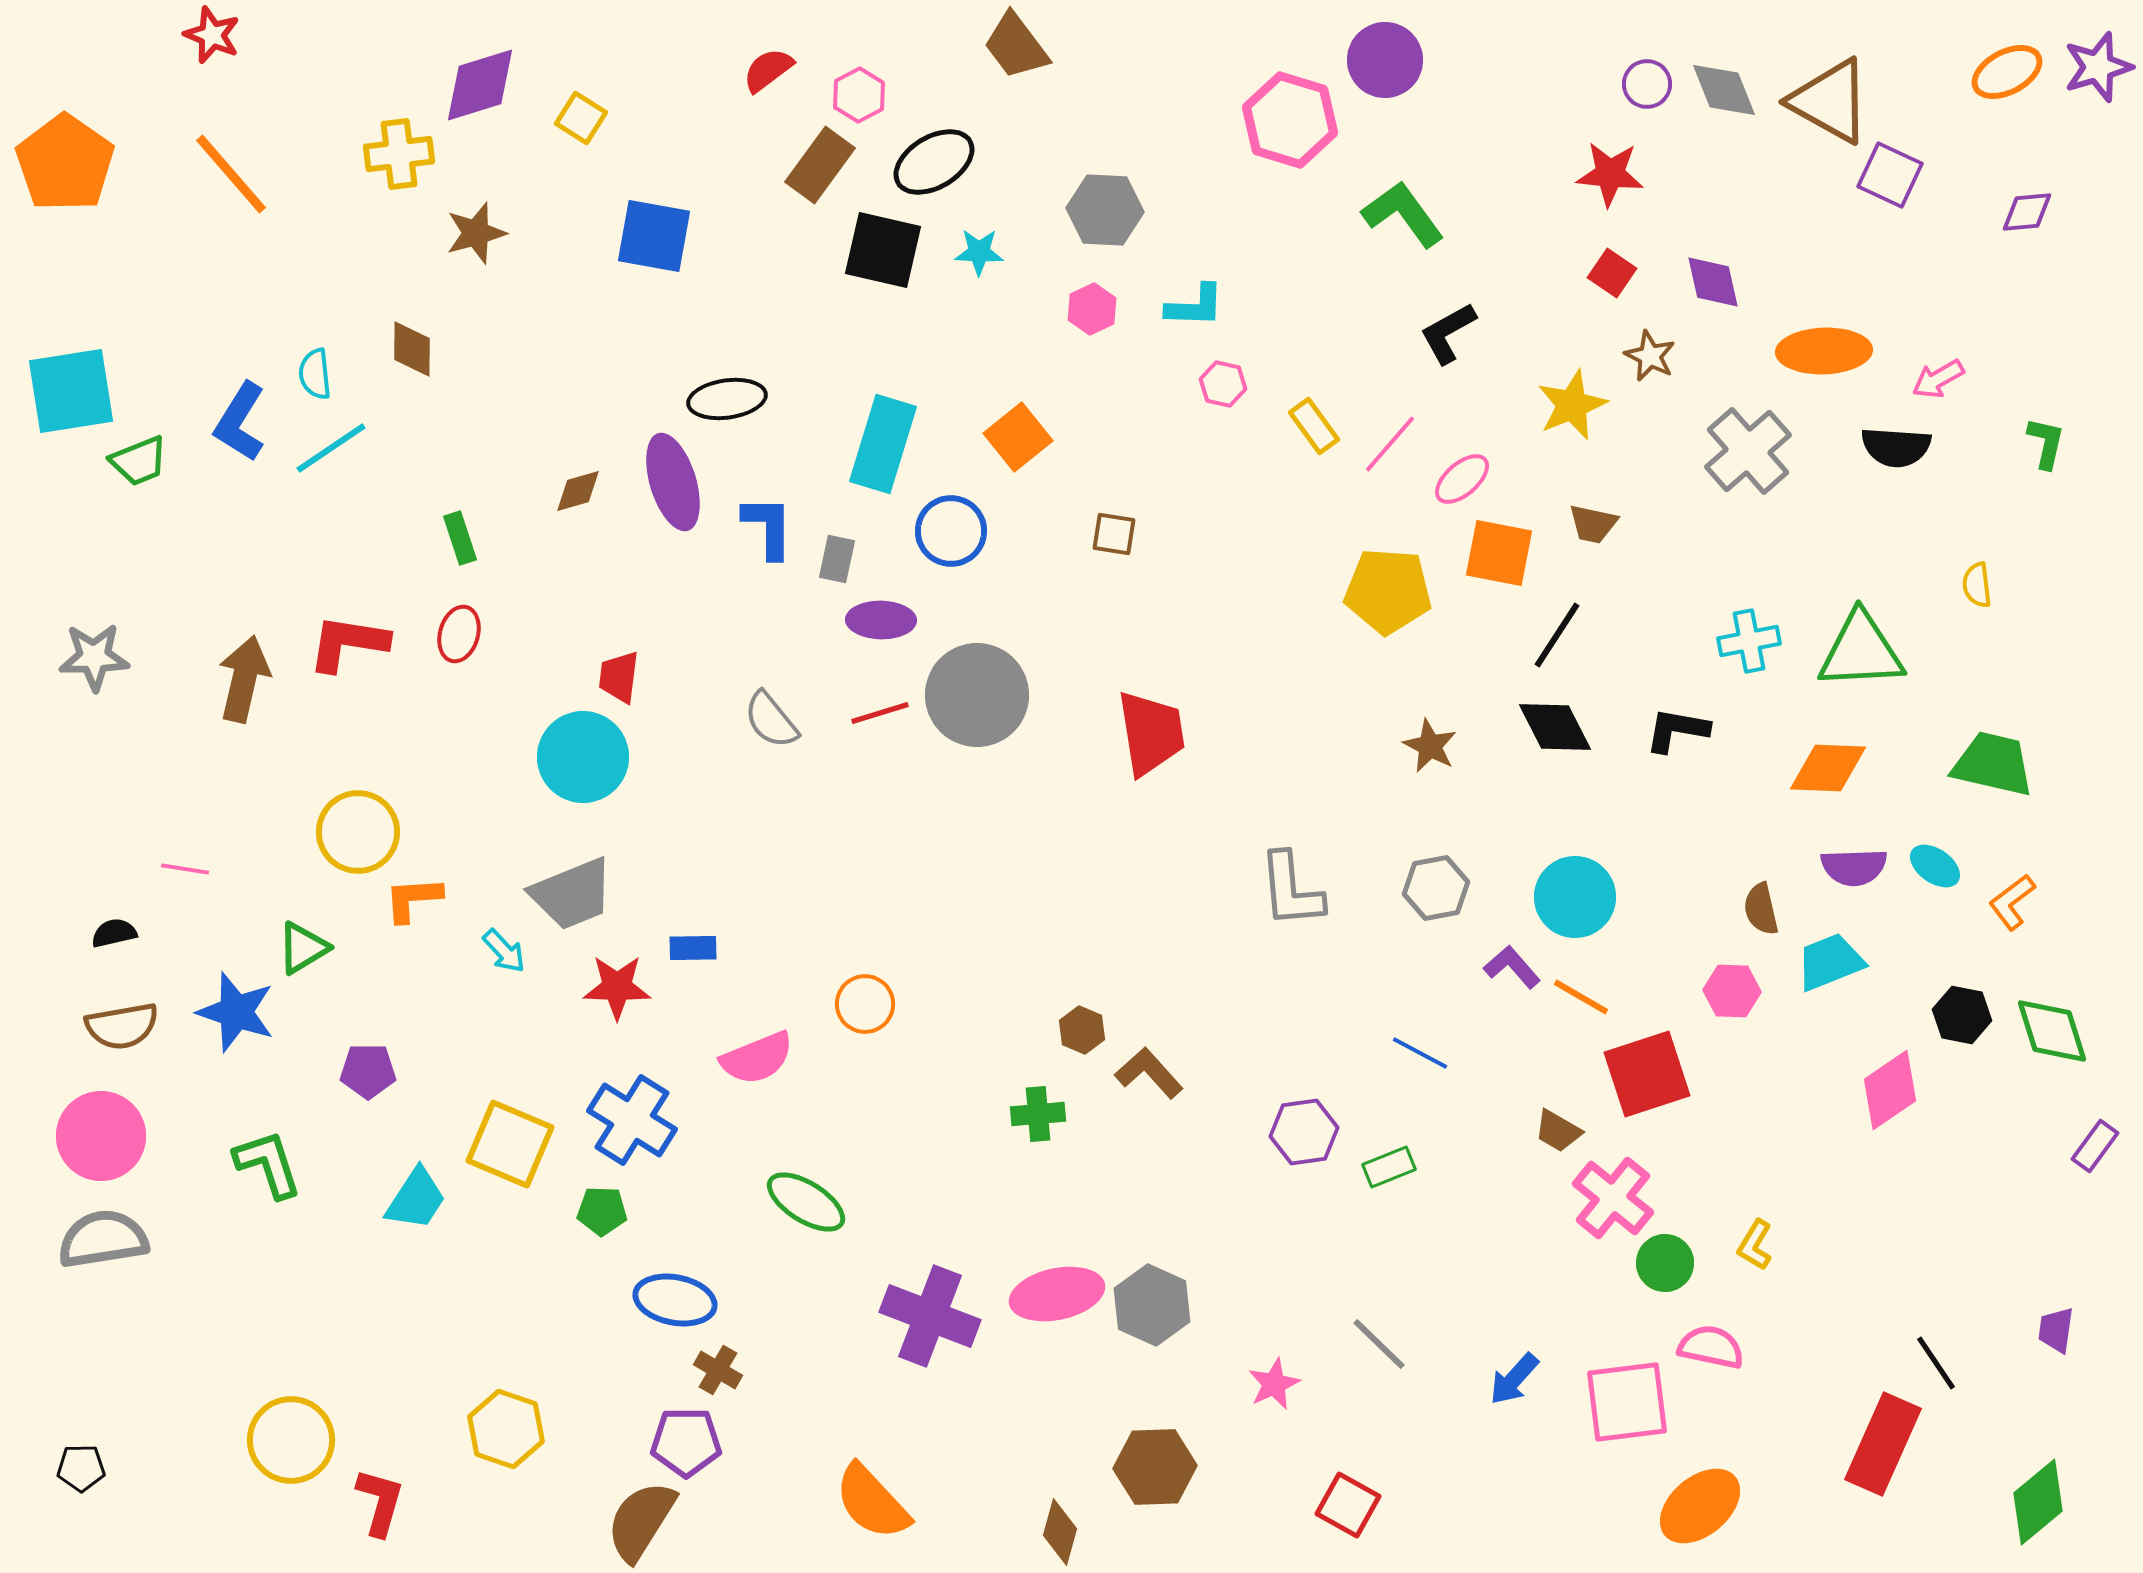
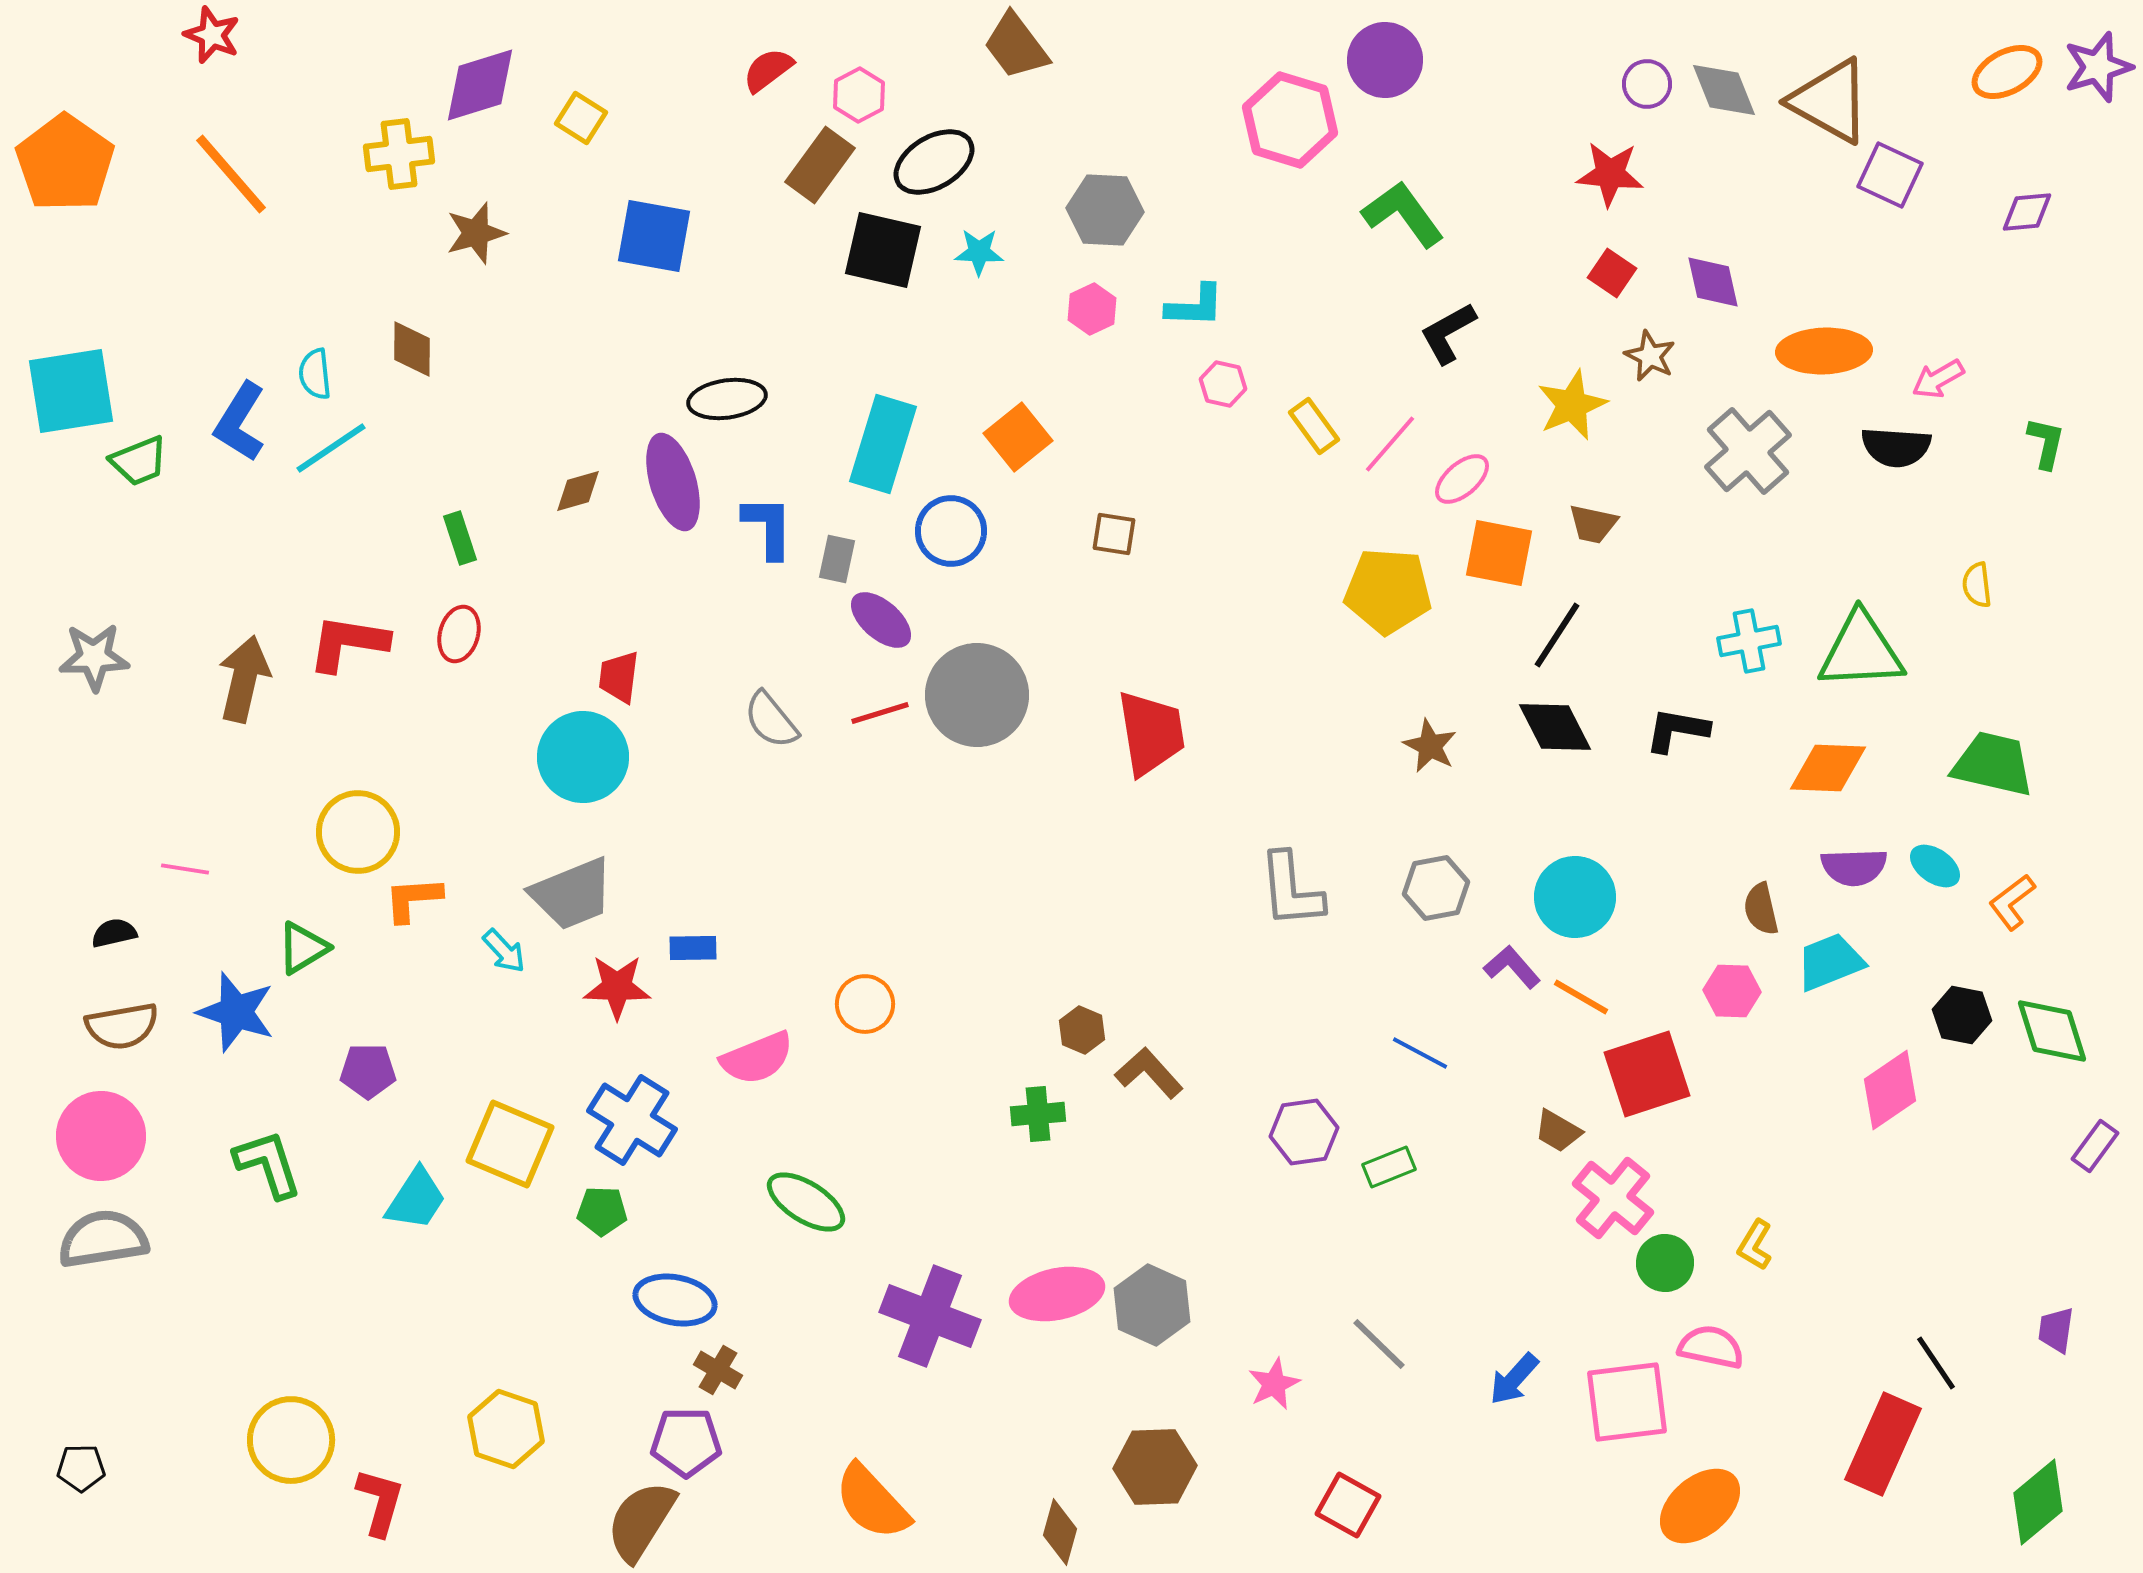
purple ellipse at (881, 620): rotated 40 degrees clockwise
